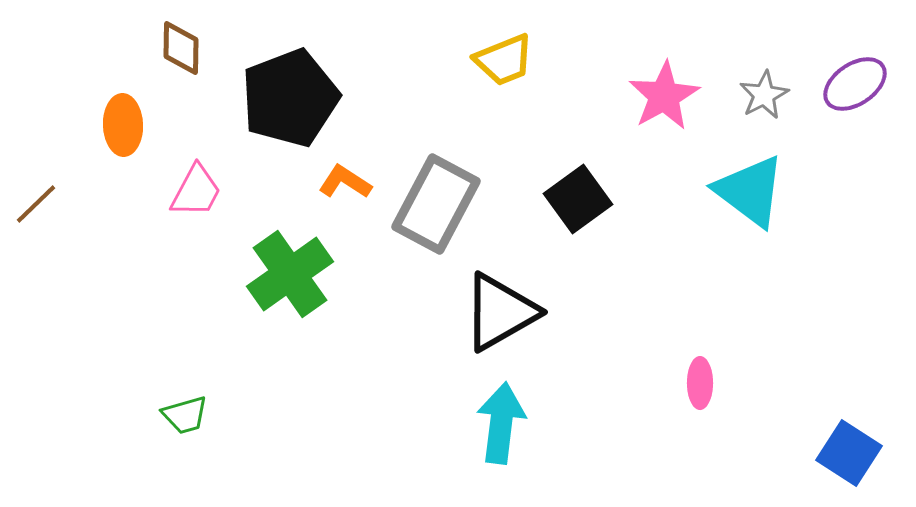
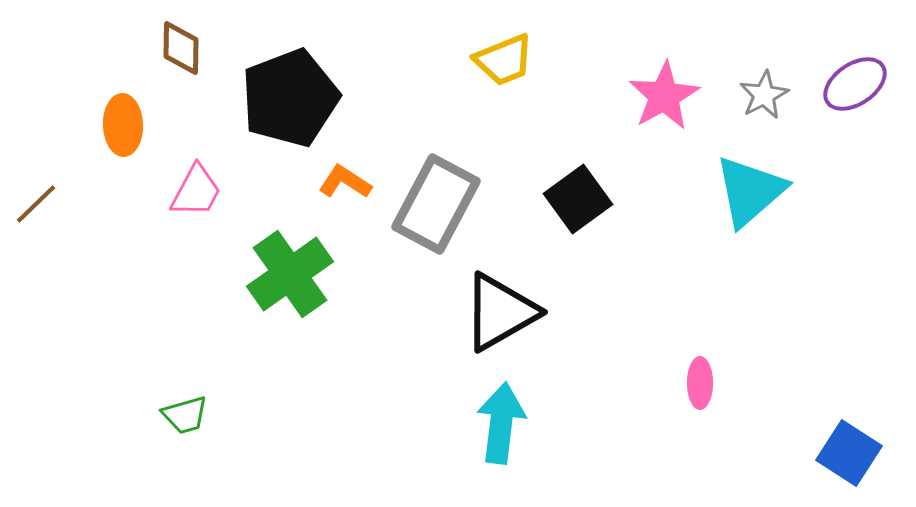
cyan triangle: rotated 42 degrees clockwise
